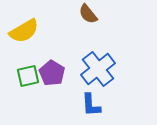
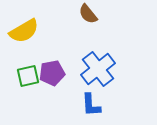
purple pentagon: rotated 30 degrees clockwise
